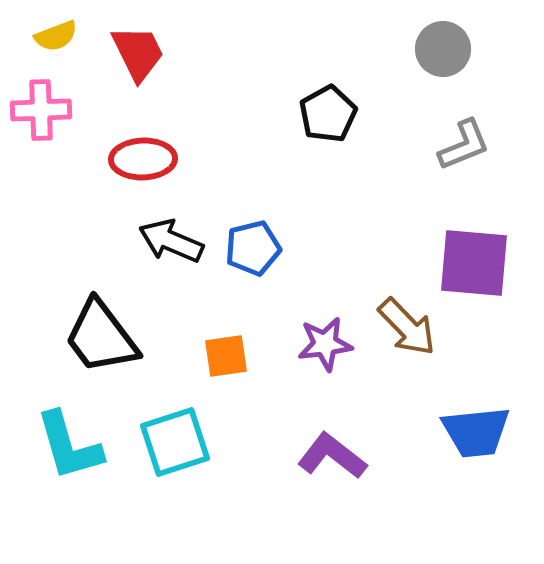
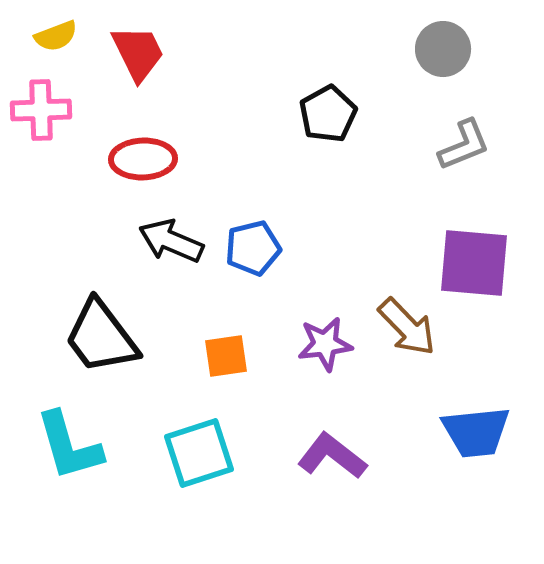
cyan square: moved 24 px right, 11 px down
